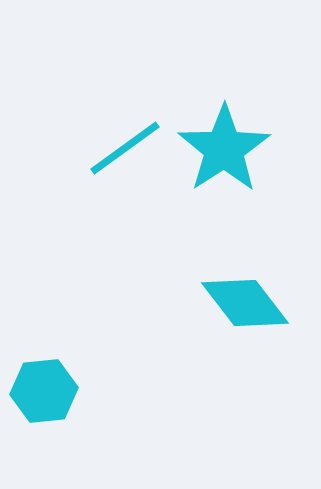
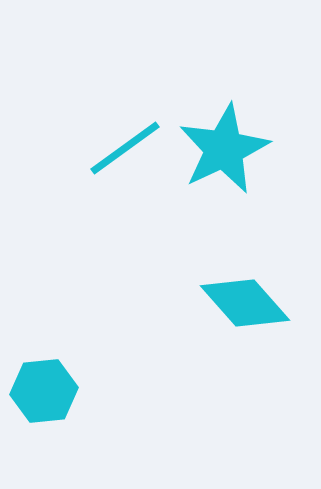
cyan star: rotated 8 degrees clockwise
cyan diamond: rotated 4 degrees counterclockwise
